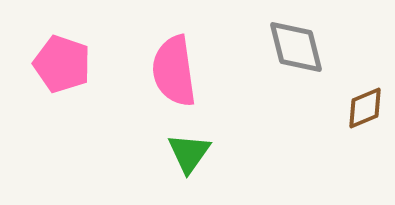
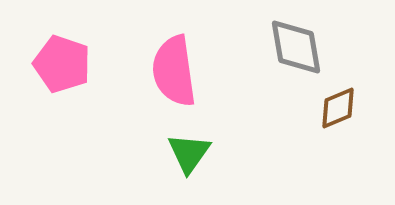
gray diamond: rotated 4 degrees clockwise
brown diamond: moved 27 px left
